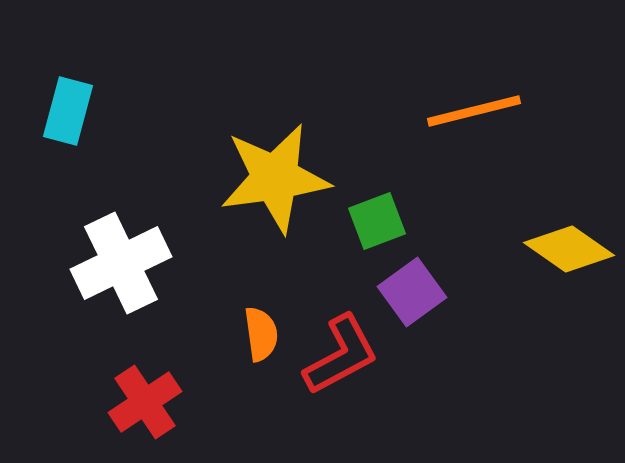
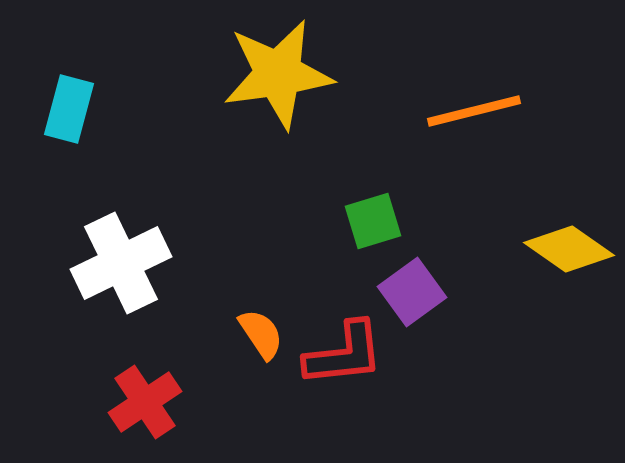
cyan rectangle: moved 1 px right, 2 px up
yellow star: moved 3 px right, 104 px up
green square: moved 4 px left; rotated 4 degrees clockwise
orange semicircle: rotated 26 degrees counterclockwise
red L-shape: moved 3 px right, 1 px up; rotated 22 degrees clockwise
